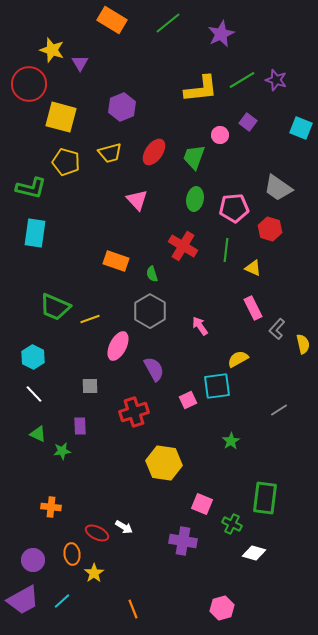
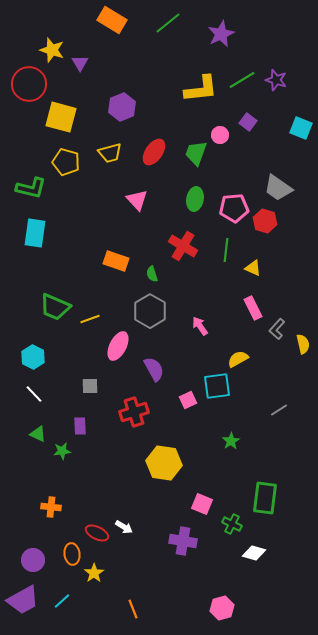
green trapezoid at (194, 157): moved 2 px right, 4 px up
red hexagon at (270, 229): moved 5 px left, 8 px up
